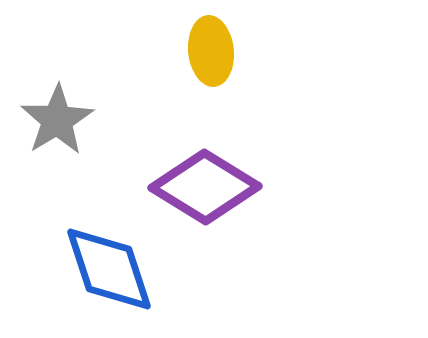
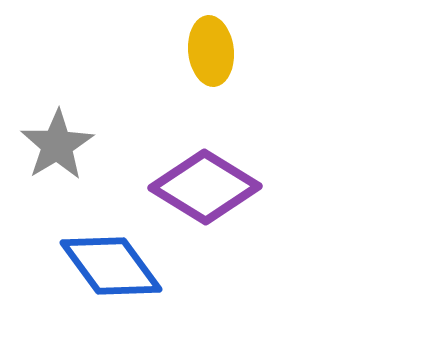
gray star: moved 25 px down
blue diamond: moved 2 px right, 3 px up; rotated 18 degrees counterclockwise
